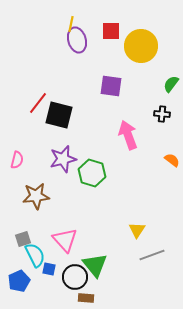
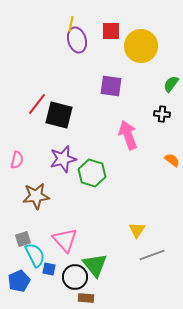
red line: moved 1 px left, 1 px down
